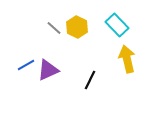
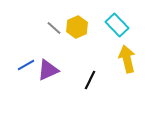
yellow hexagon: rotated 10 degrees clockwise
